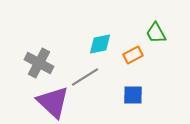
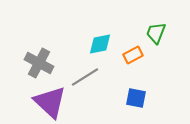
green trapezoid: rotated 50 degrees clockwise
blue square: moved 3 px right, 3 px down; rotated 10 degrees clockwise
purple triangle: moved 3 px left
